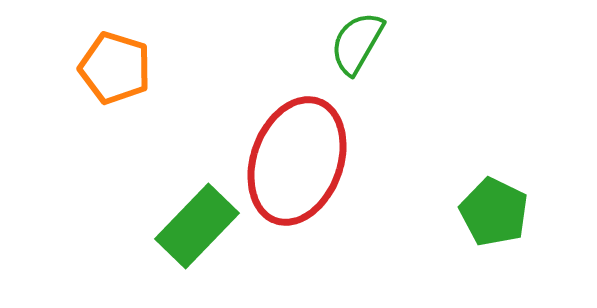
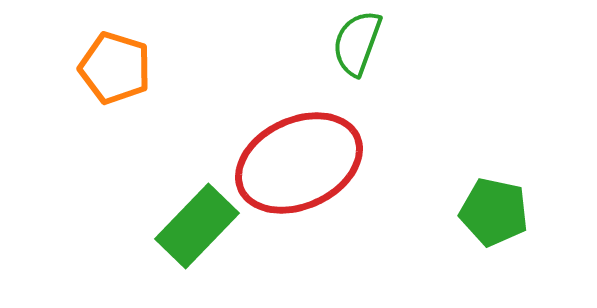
green semicircle: rotated 10 degrees counterclockwise
red ellipse: moved 2 px right, 2 px down; rotated 45 degrees clockwise
green pentagon: rotated 14 degrees counterclockwise
